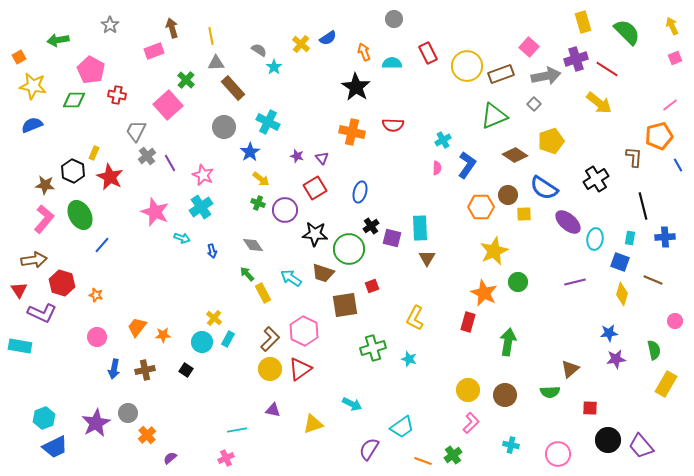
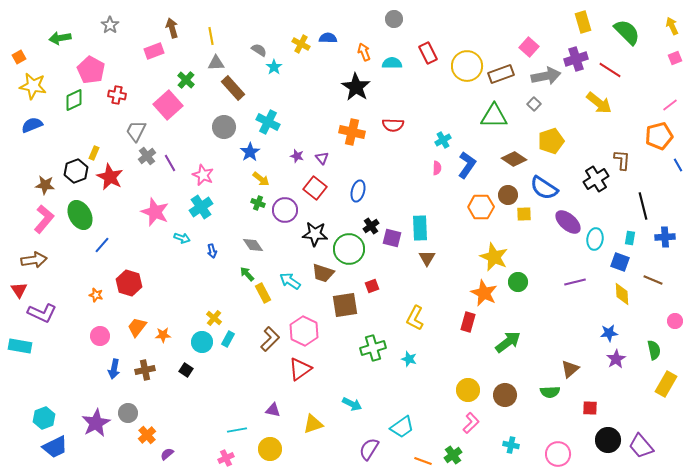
blue semicircle at (328, 38): rotated 144 degrees counterclockwise
green arrow at (58, 40): moved 2 px right, 2 px up
yellow cross at (301, 44): rotated 12 degrees counterclockwise
red line at (607, 69): moved 3 px right, 1 px down
green diamond at (74, 100): rotated 25 degrees counterclockwise
green triangle at (494, 116): rotated 24 degrees clockwise
brown diamond at (515, 155): moved 1 px left, 4 px down
brown L-shape at (634, 157): moved 12 px left, 3 px down
black hexagon at (73, 171): moved 3 px right; rotated 15 degrees clockwise
red square at (315, 188): rotated 20 degrees counterclockwise
blue ellipse at (360, 192): moved 2 px left, 1 px up
yellow star at (494, 251): moved 6 px down; rotated 24 degrees counterclockwise
cyan arrow at (291, 278): moved 1 px left, 3 px down
red hexagon at (62, 283): moved 67 px right
yellow diamond at (622, 294): rotated 20 degrees counterclockwise
pink circle at (97, 337): moved 3 px right, 1 px up
green arrow at (508, 342): rotated 44 degrees clockwise
purple star at (616, 359): rotated 24 degrees counterclockwise
yellow circle at (270, 369): moved 80 px down
purple semicircle at (170, 458): moved 3 px left, 4 px up
